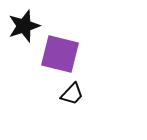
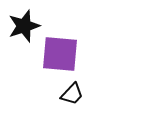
purple square: rotated 9 degrees counterclockwise
